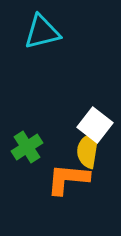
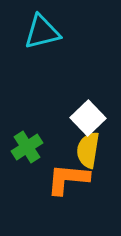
white square: moved 7 px left, 7 px up; rotated 8 degrees clockwise
